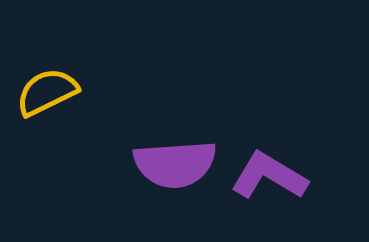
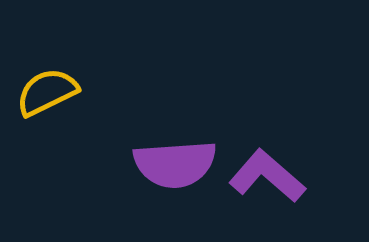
purple L-shape: moved 2 px left; rotated 10 degrees clockwise
